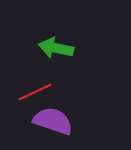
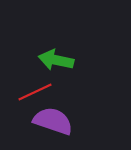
green arrow: moved 12 px down
